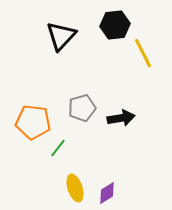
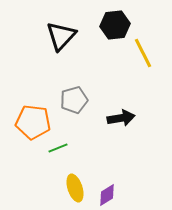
gray pentagon: moved 8 px left, 8 px up
green line: rotated 30 degrees clockwise
purple diamond: moved 2 px down
